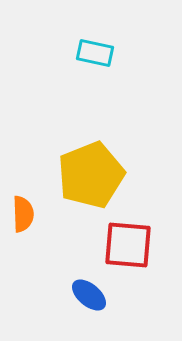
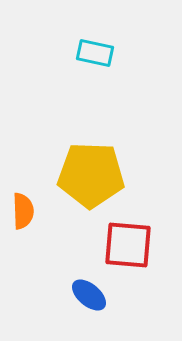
yellow pentagon: rotated 24 degrees clockwise
orange semicircle: moved 3 px up
